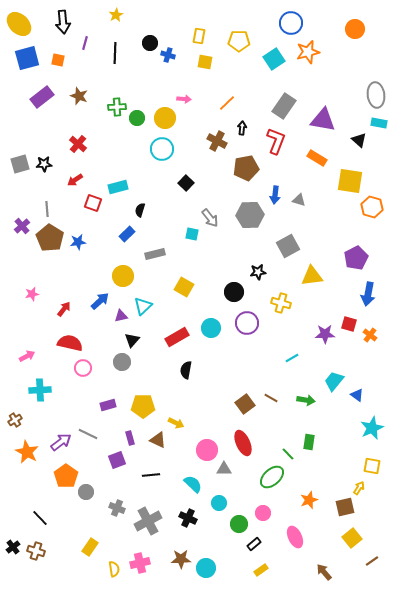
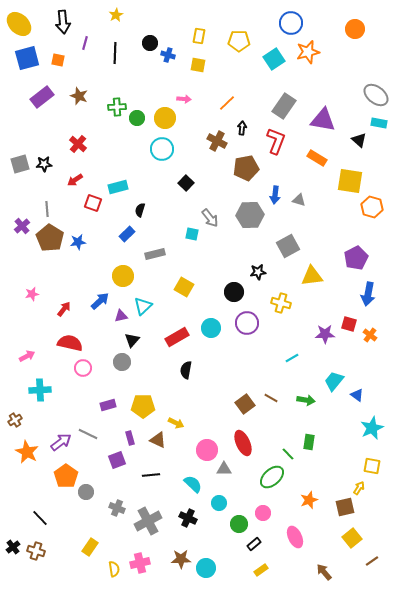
yellow square at (205, 62): moved 7 px left, 3 px down
gray ellipse at (376, 95): rotated 45 degrees counterclockwise
